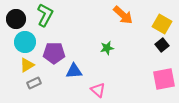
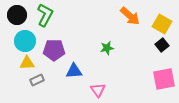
orange arrow: moved 7 px right, 1 px down
black circle: moved 1 px right, 4 px up
cyan circle: moved 1 px up
purple pentagon: moved 3 px up
yellow triangle: moved 2 px up; rotated 28 degrees clockwise
gray rectangle: moved 3 px right, 3 px up
pink triangle: rotated 14 degrees clockwise
